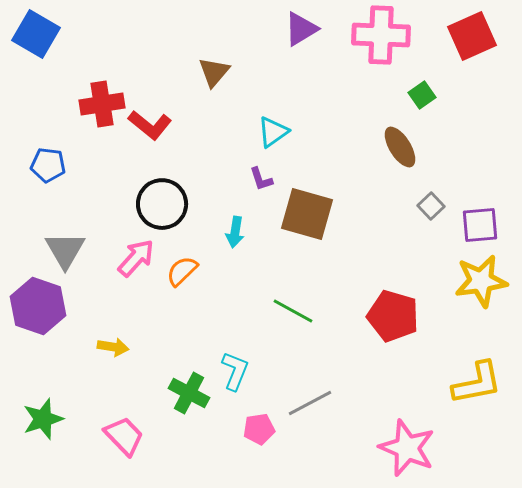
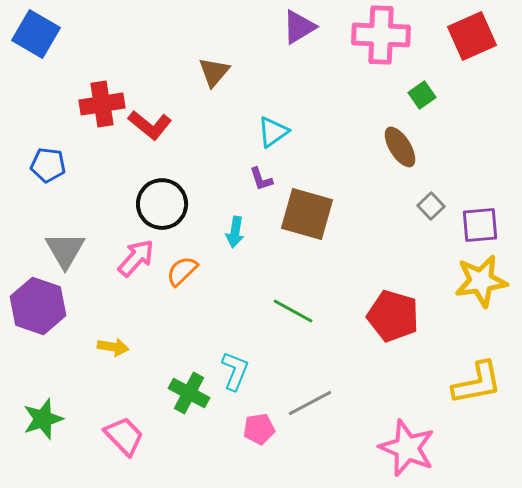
purple triangle: moved 2 px left, 2 px up
